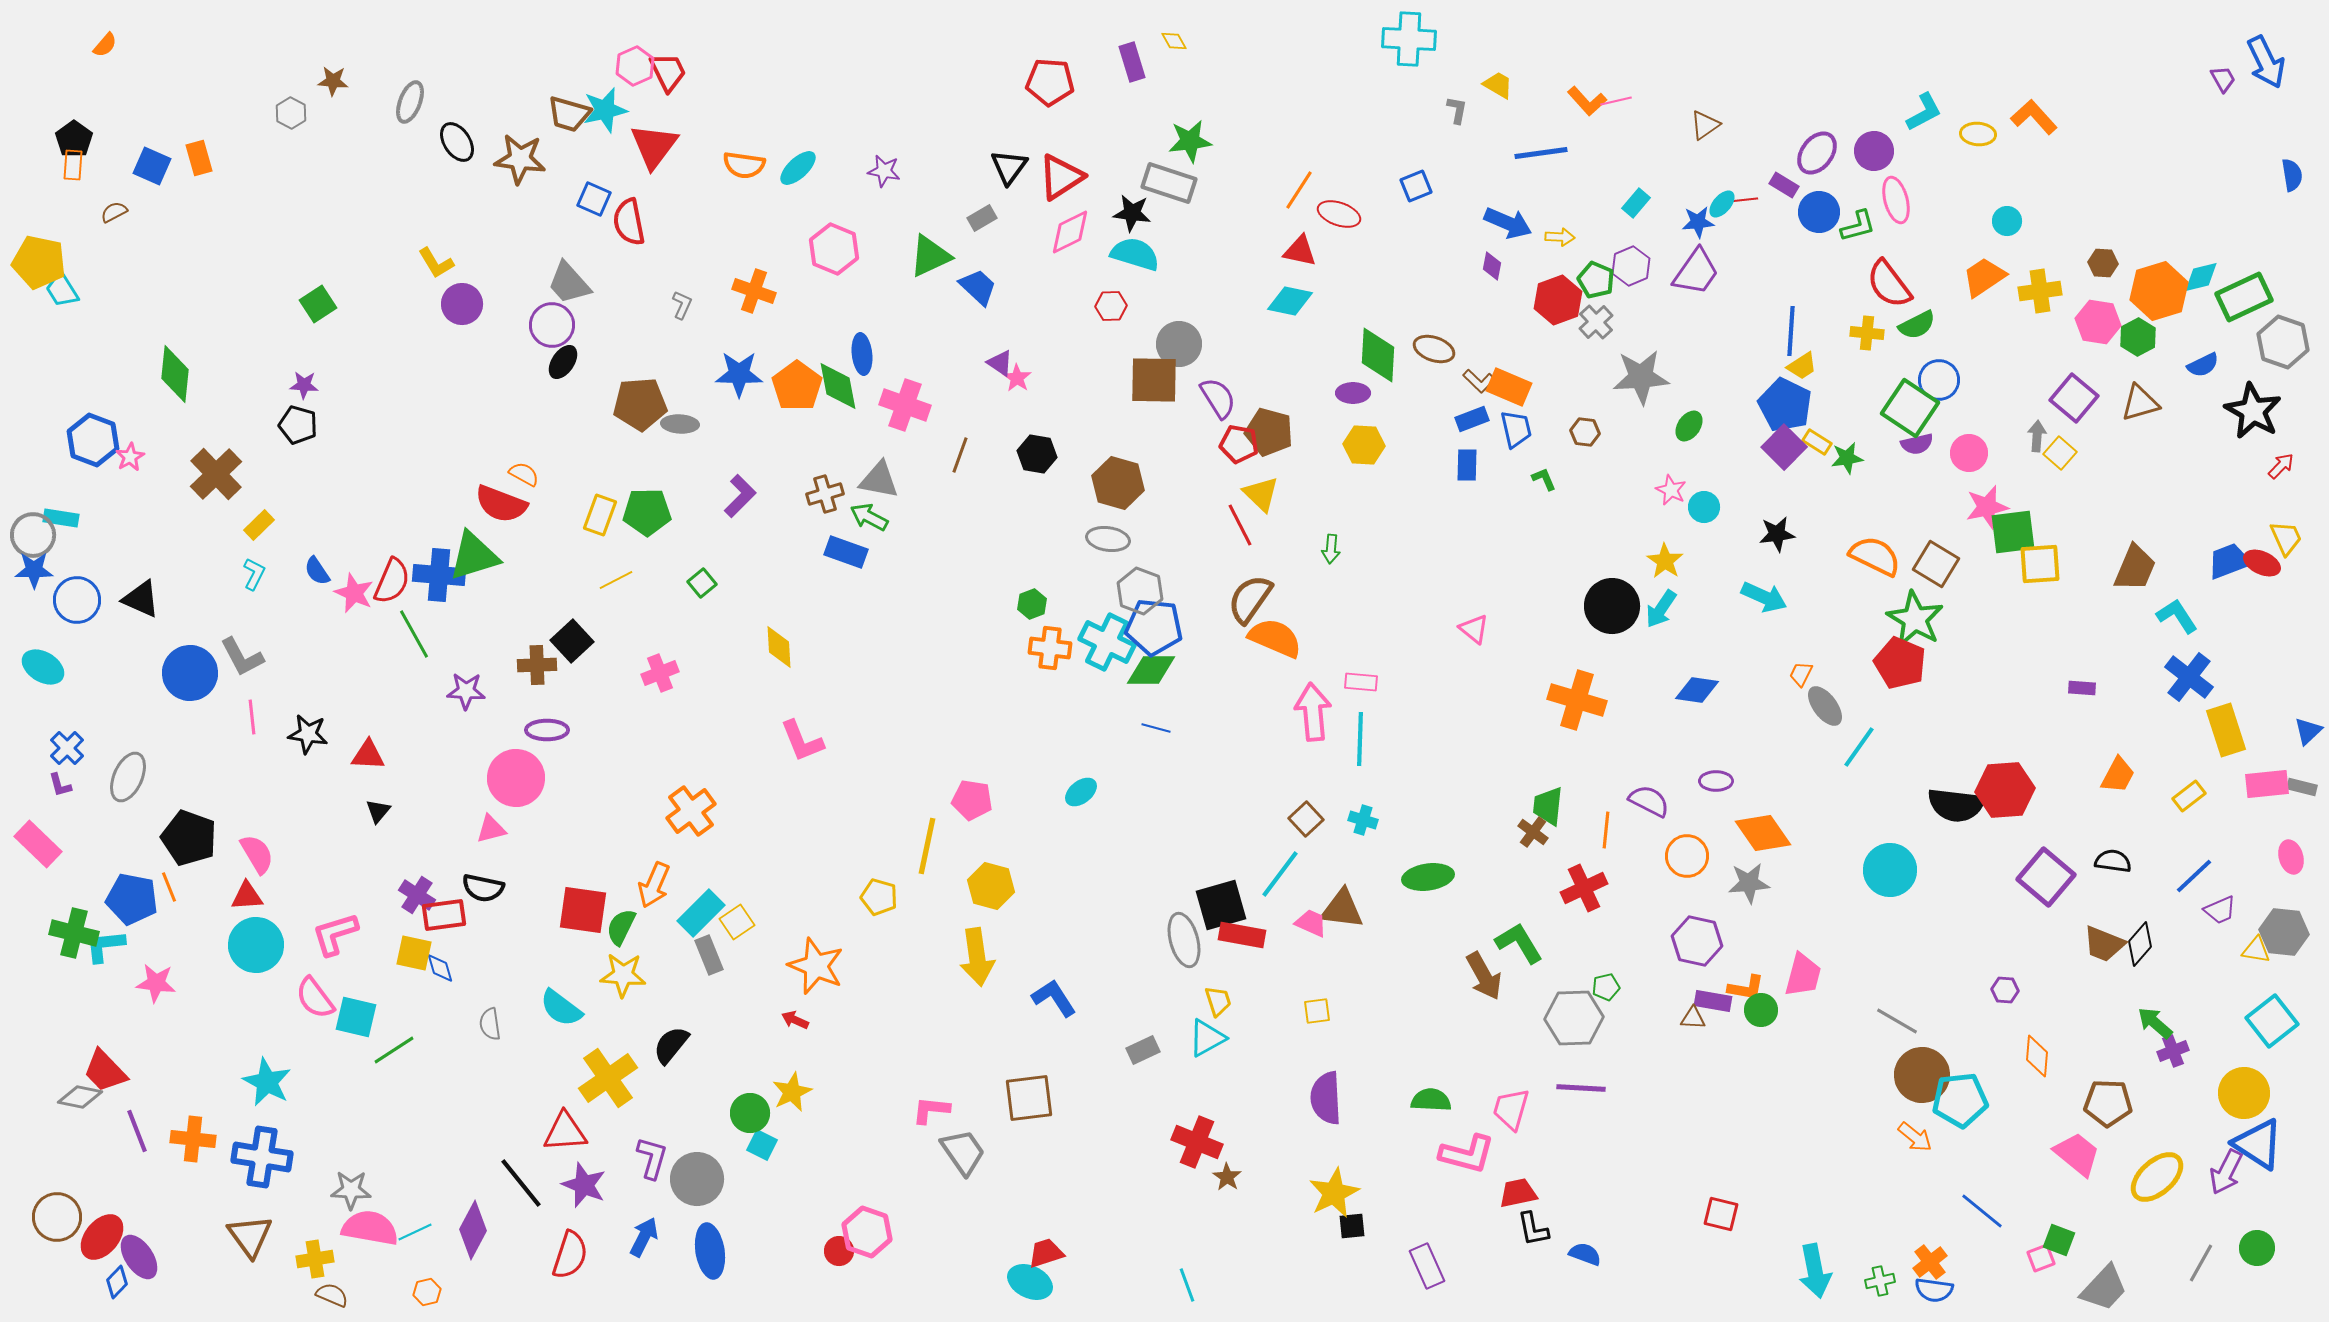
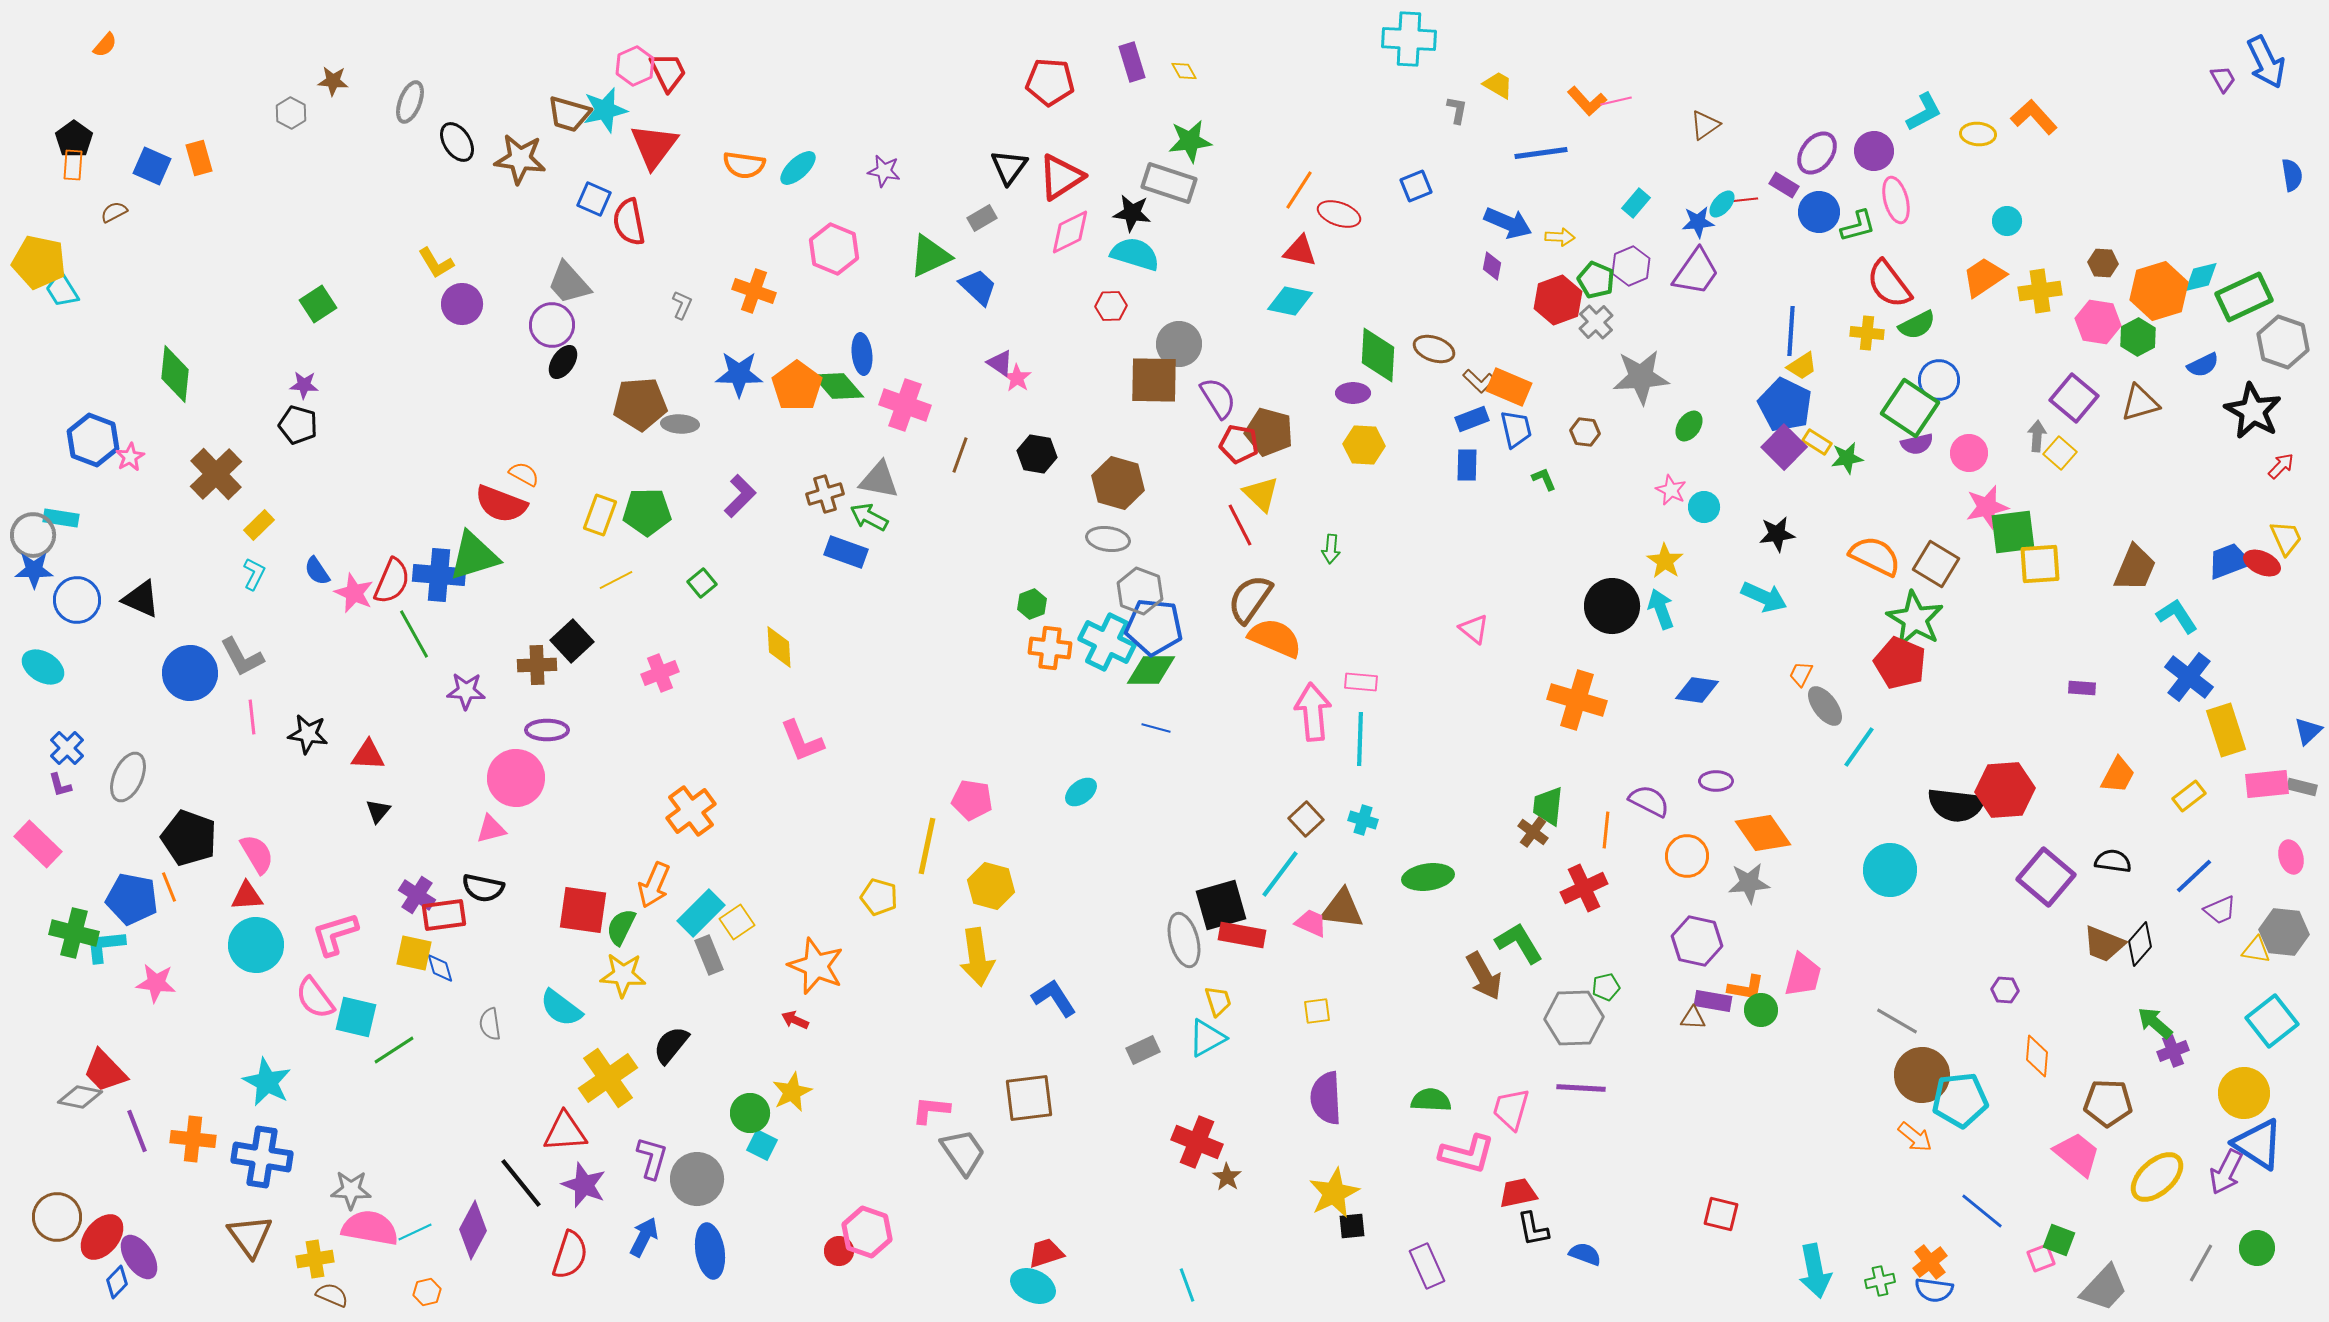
yellow diamond at (1174, 41): moved 10 px right, 30 px down
green diamond at (838, 386): rotated 30 degrees counterclockwise
cyan arrow at (1661, 609): rotated 126 degrees clockwise
cyan ellipse at (1030, 1282): moved 3 px right, 4 px down
